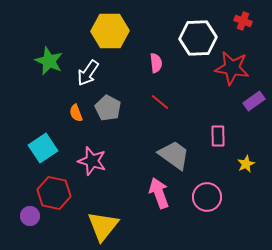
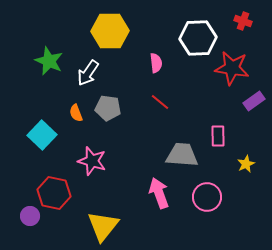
gray pentagon: rotated 20 degrees counterclockwise
cyan square: moved 1 px left, 13 px up; rotated 12 degrees counterclockwise
gray trapezoid: moved 8 px right; rotated 32 degrees counterclockwise
